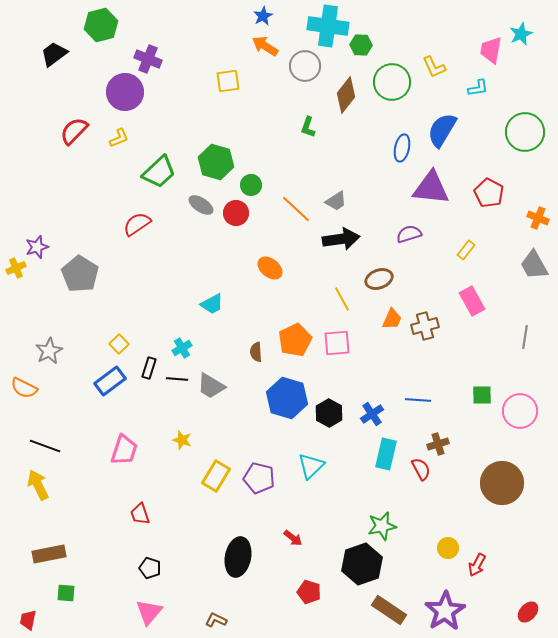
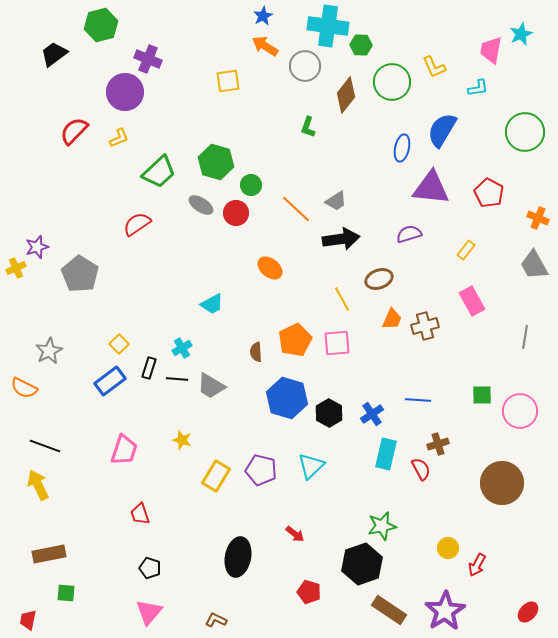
purple pentagon at (259, 478): moved 2 px right, 8 px up
red arrow at (293, 538): moved 2 px right, 4 px up
